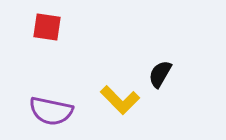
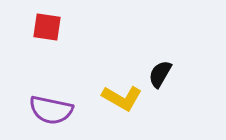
yellow L-shape: moved 2 px right, 2 px up; rotated 15 degrees counterclockwise
purple semicircle: moved 1 px up
